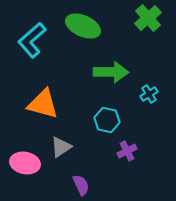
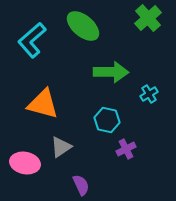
green ellipse: rotated 16 degrees clockwise
purple cross: moved 1 px left, 2 px up
